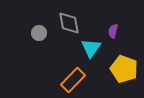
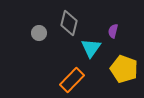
gray diamond: rotated 25 degrees clockwise
orange rectangle: moved 1 px left
